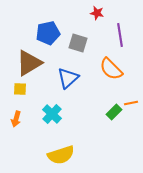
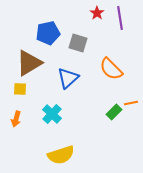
red star: rotated 24 degrees clockwise
purple line: moved 17 px up
